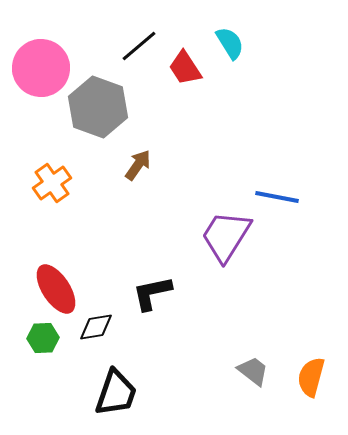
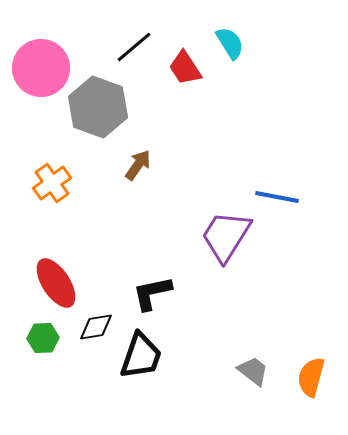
black line: moved 5 px left, 1 px down
red ellipse: moved 6 px up
black trapezoid: moved 25 px right, 37 px up
